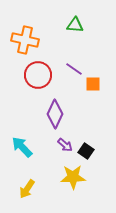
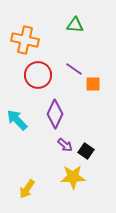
cyan arrow: moved 5 px left, 27 px up
